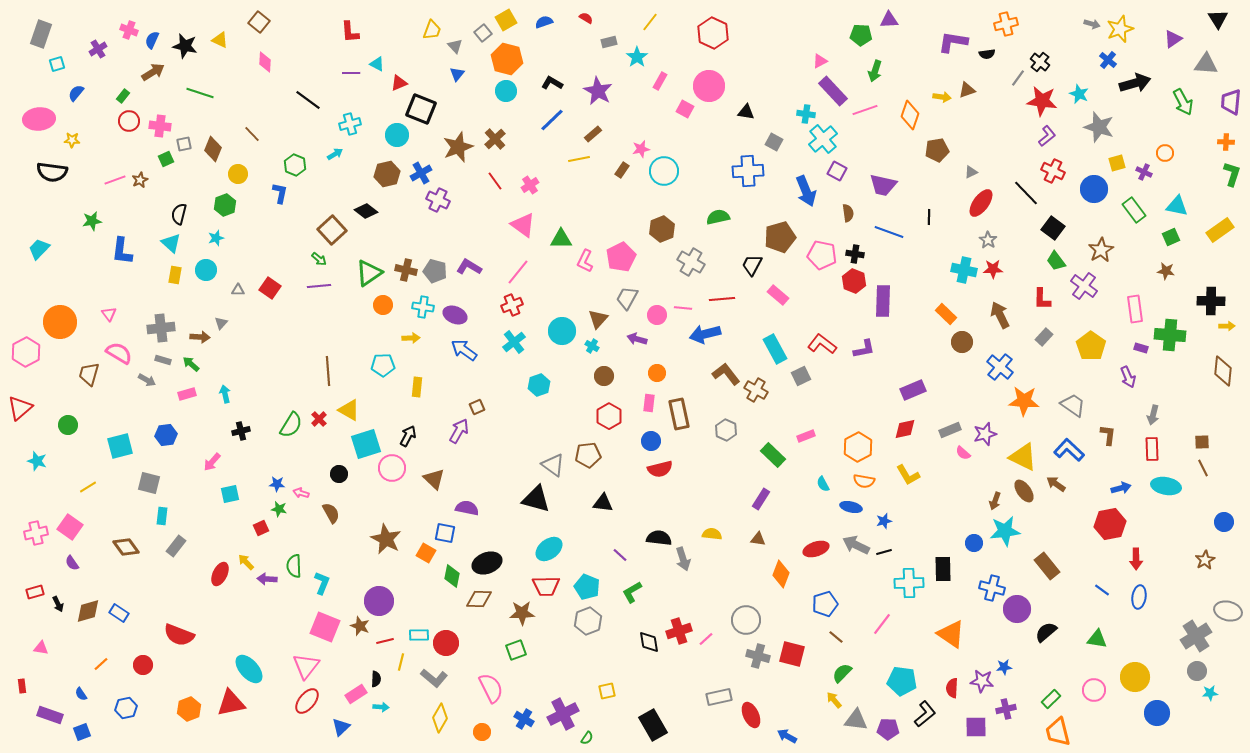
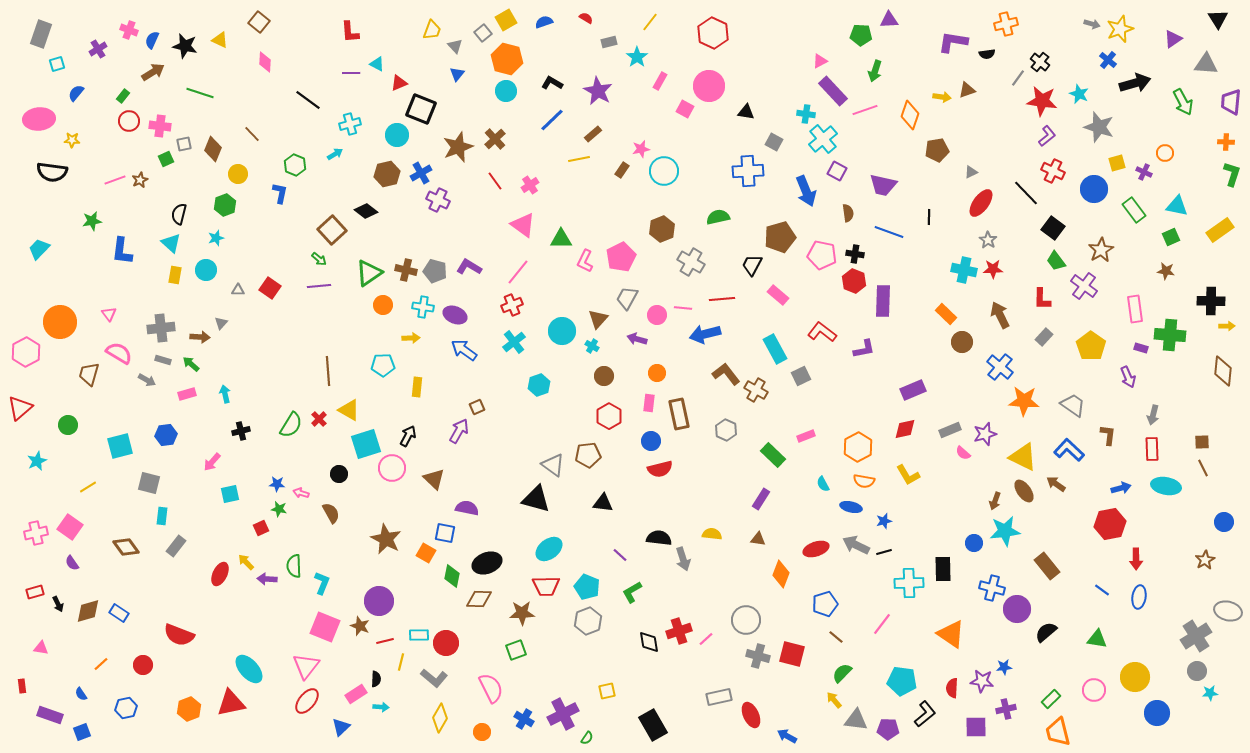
red L-shape at (822, 344): moved 12 px up
cyan star at (37, 461): rotated 30 degrees clockwise
